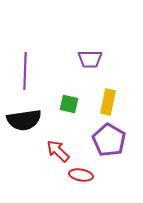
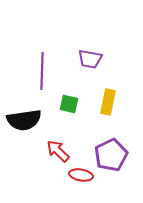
purple trapezoid: rotated 10 degrees clockwise
purple line: moved 17 px right
purple pentagon: moved 2 px right, 15 px down; rotated 16 degrees clockwise
